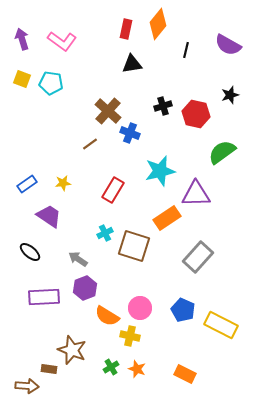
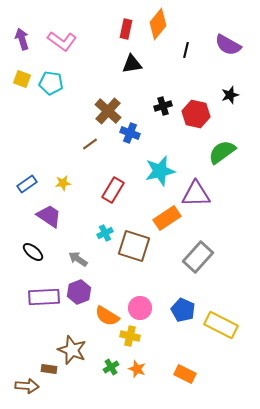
black ellipse at (30, 252): moved 3 px right
purple hexagon at (85, 288): moved 6 px left, 4 px down
